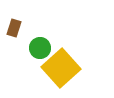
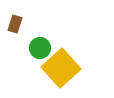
brown rectangle: moved 1 px right, 4 px up
